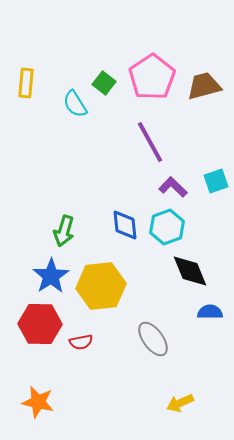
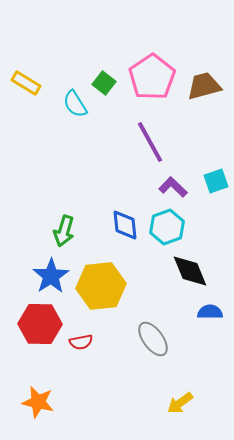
yellow rectangle: rotated 64 degrees counterclockwise
yellow arrow: rotated 12 degrees counterclockwise
